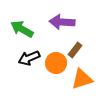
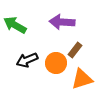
green arrow: moved 7 px left, 4 px up
black arrow: moved 2 px left, 2 px down
